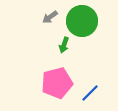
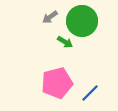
green arrow: moved 1 px right, 3 px up; rotated 77 degrees counterclockwise
